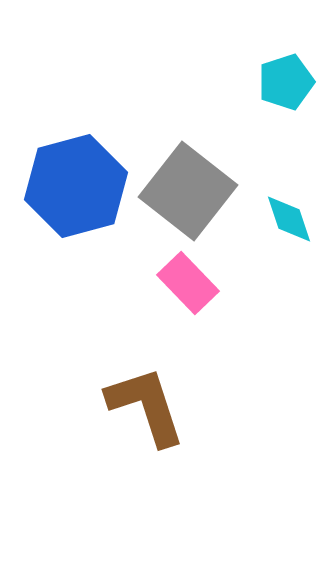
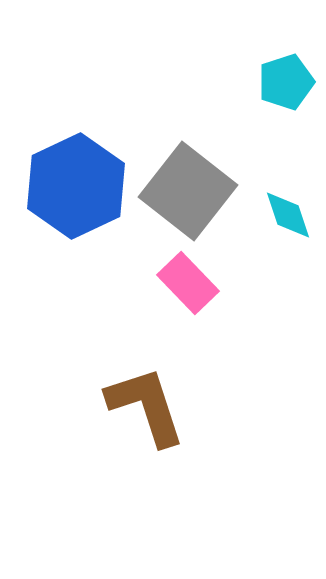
blue hexagon: rotated 10 degrees counterclockwise
cyan diamond: moved 1 px left, 4 px up
